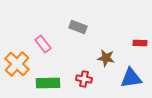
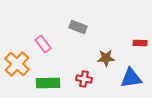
brown star: rotated 12 degrees counterclockwise
